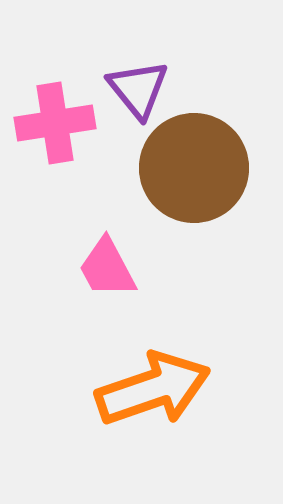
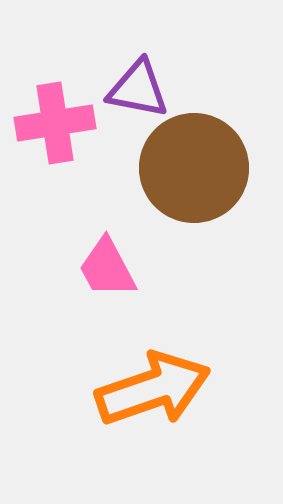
purple triangle: rotated 40 degrees counterclockwise
